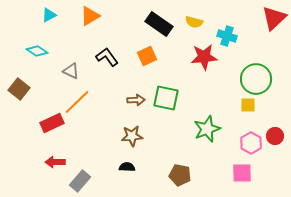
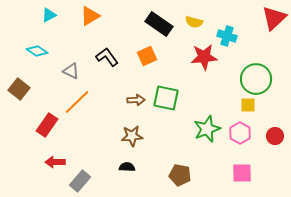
red rectangle: moved 5 px left, 2 px down; rotated 30 degrees counterclockwise
pink hexagon: moved 11 px left, 10 px up
